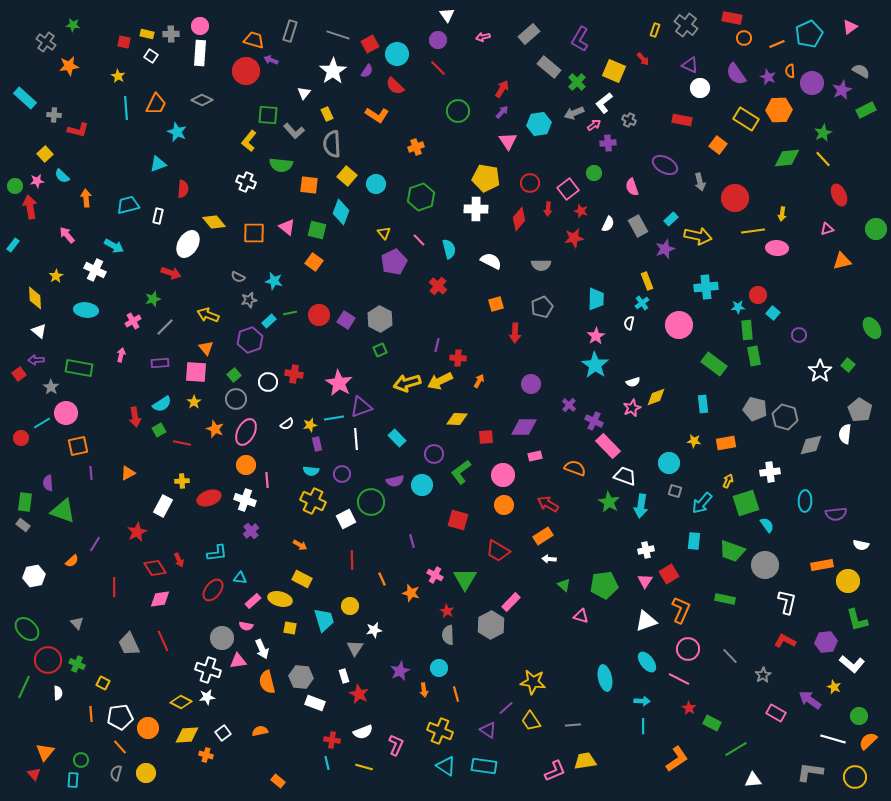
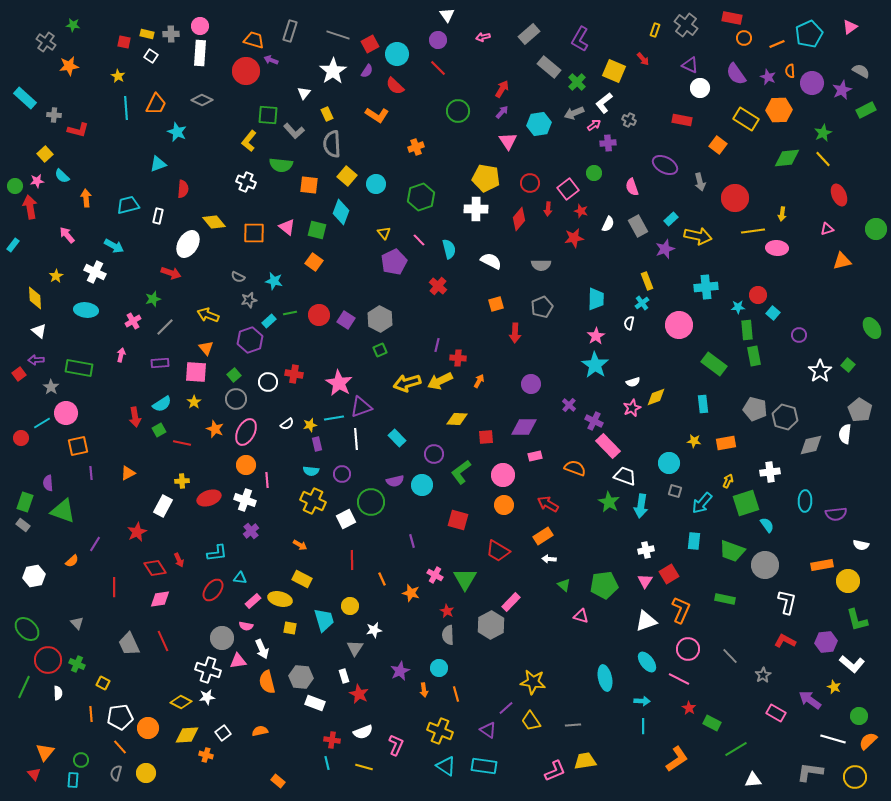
white cross at (95, 270): moved 2 px down
green rectangle at (25, 502): rotated 12 degrees clockwise
